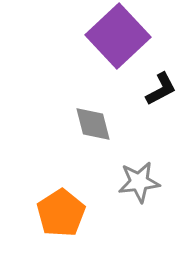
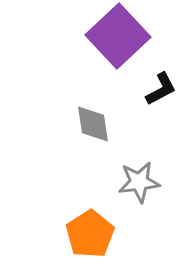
gray diamond: rotated 6 degrees clockwise
orange pentagon: moved 29 px right, 21 px down
